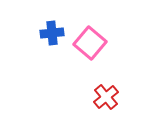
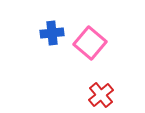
red cross: moved 5 px left, 2 px up
